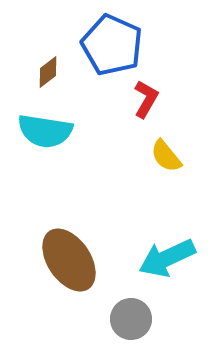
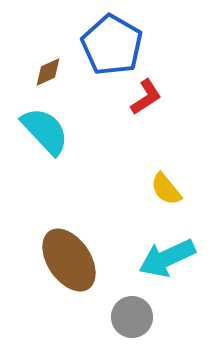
blue pentagon: rotated 6 degrees clockwise
brown diamond: rotated 12 degrees clockwise
red L-shape: moved 2 px up; rotated 27 degrees clockwise
cyan semicircle: rotated 142 degrees counterclockwise
yellow semicircle: moved 33 px down
gray circle: moved 1 px right, 2 px up
